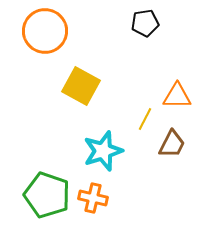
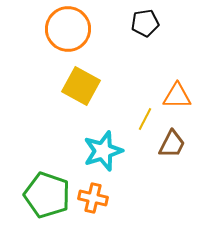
orange circle: moved 23 px right, 2 px up
